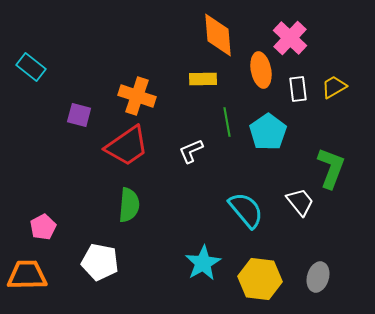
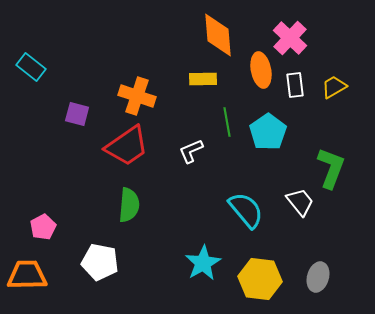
white rectangle: moved 3 px left, 4 px up
purple square: moved 2 px left, 1 px up
